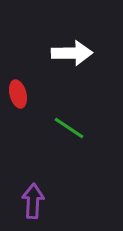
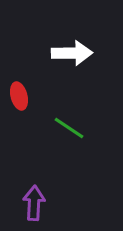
red ellipse: moved 1 px right, 2 px down
purple arrow: moved 1 px right, 2 px down
